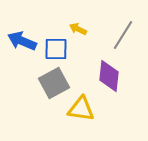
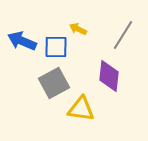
blue square: moved 2 px up
